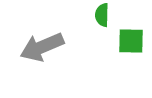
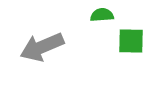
green semicircle: rotated 85 degrees clockwise
